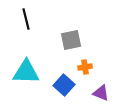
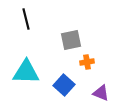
orange cross: moved 2 px right, 5 px up
